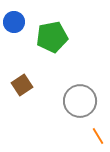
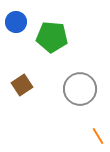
blue circle: moved 2 px right
green pentagon: rotated 16 degrees clockwise
gray circle: moved 12 px up
